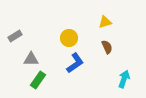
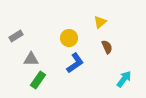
yellow triangle: moved 5 px left; rotated 24 degrees counterclockwise
gray rectangle: moved 1 px right
cyan arrow: rotated 18 degrees clockwise
